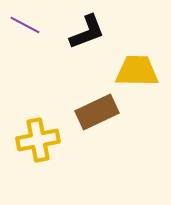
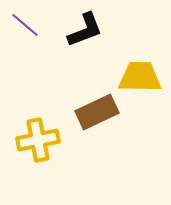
purple line: rotated 12 degrees clockwise
black L-shape: moved 2 px left, 2 px up
yellow trapezoid: moved 3 px right, 6 px down
